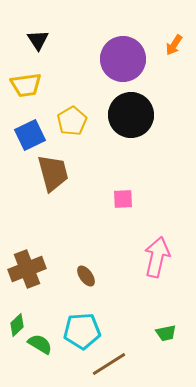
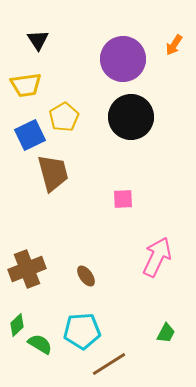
black circle: moved 2 px down
yellow pentagon: moved 8 px left, 4 px up
pink arrow: rotated 12 degrees clockwise
green trapezoid: rotated 50 degrees counterclockwise
